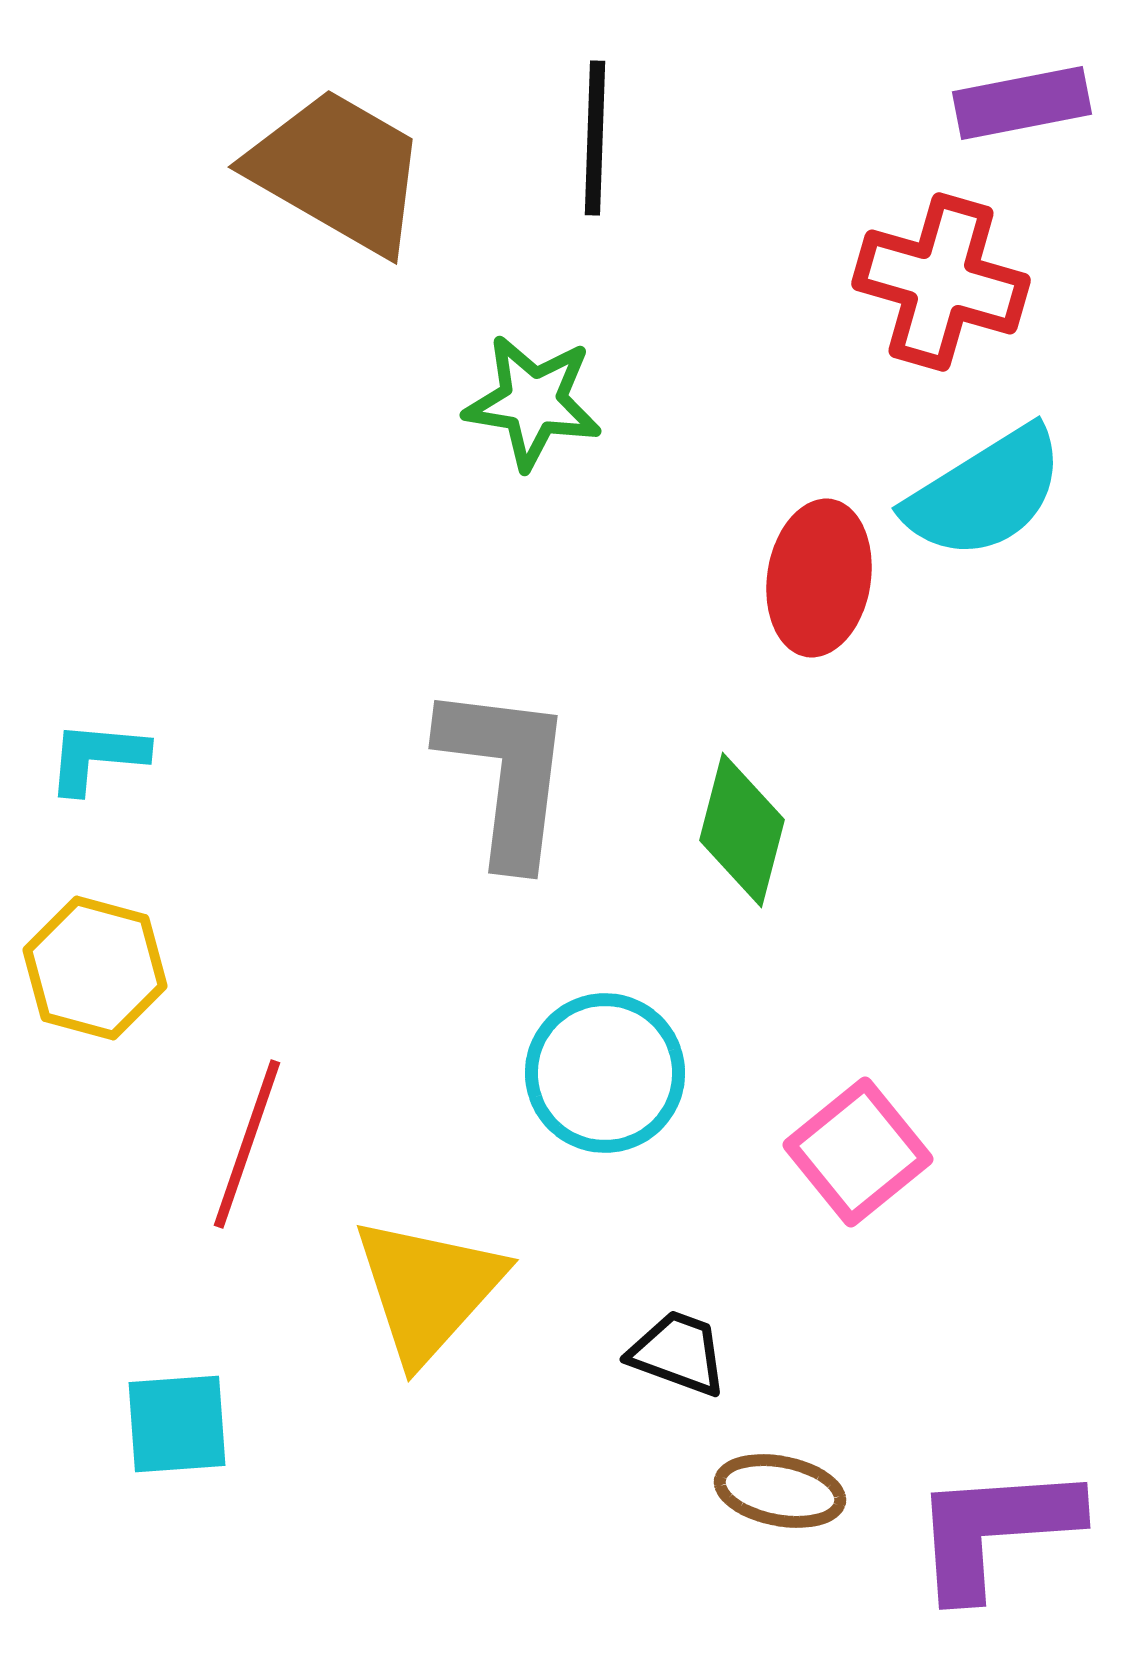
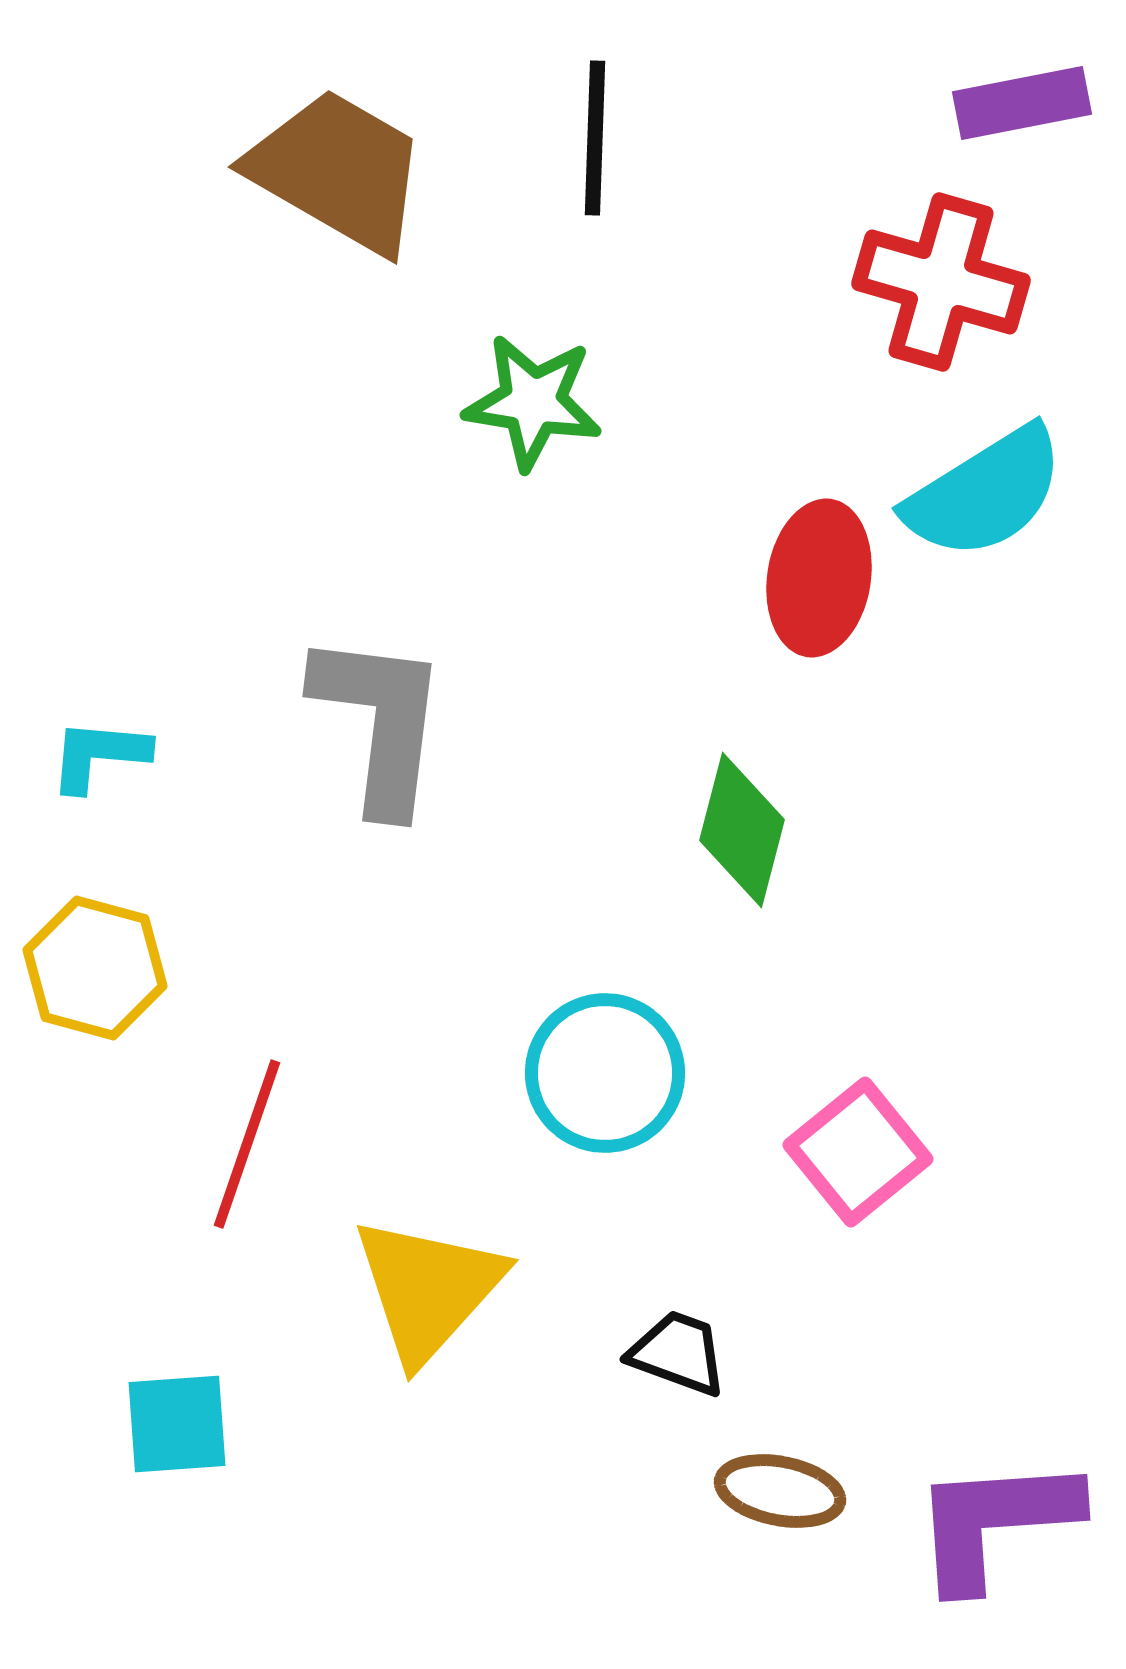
cyan L-shape: moved 2 px right, 2 px up
gray L-shape: moved 126 px left, 52 px up
purple L-shape: moved 8 px up
